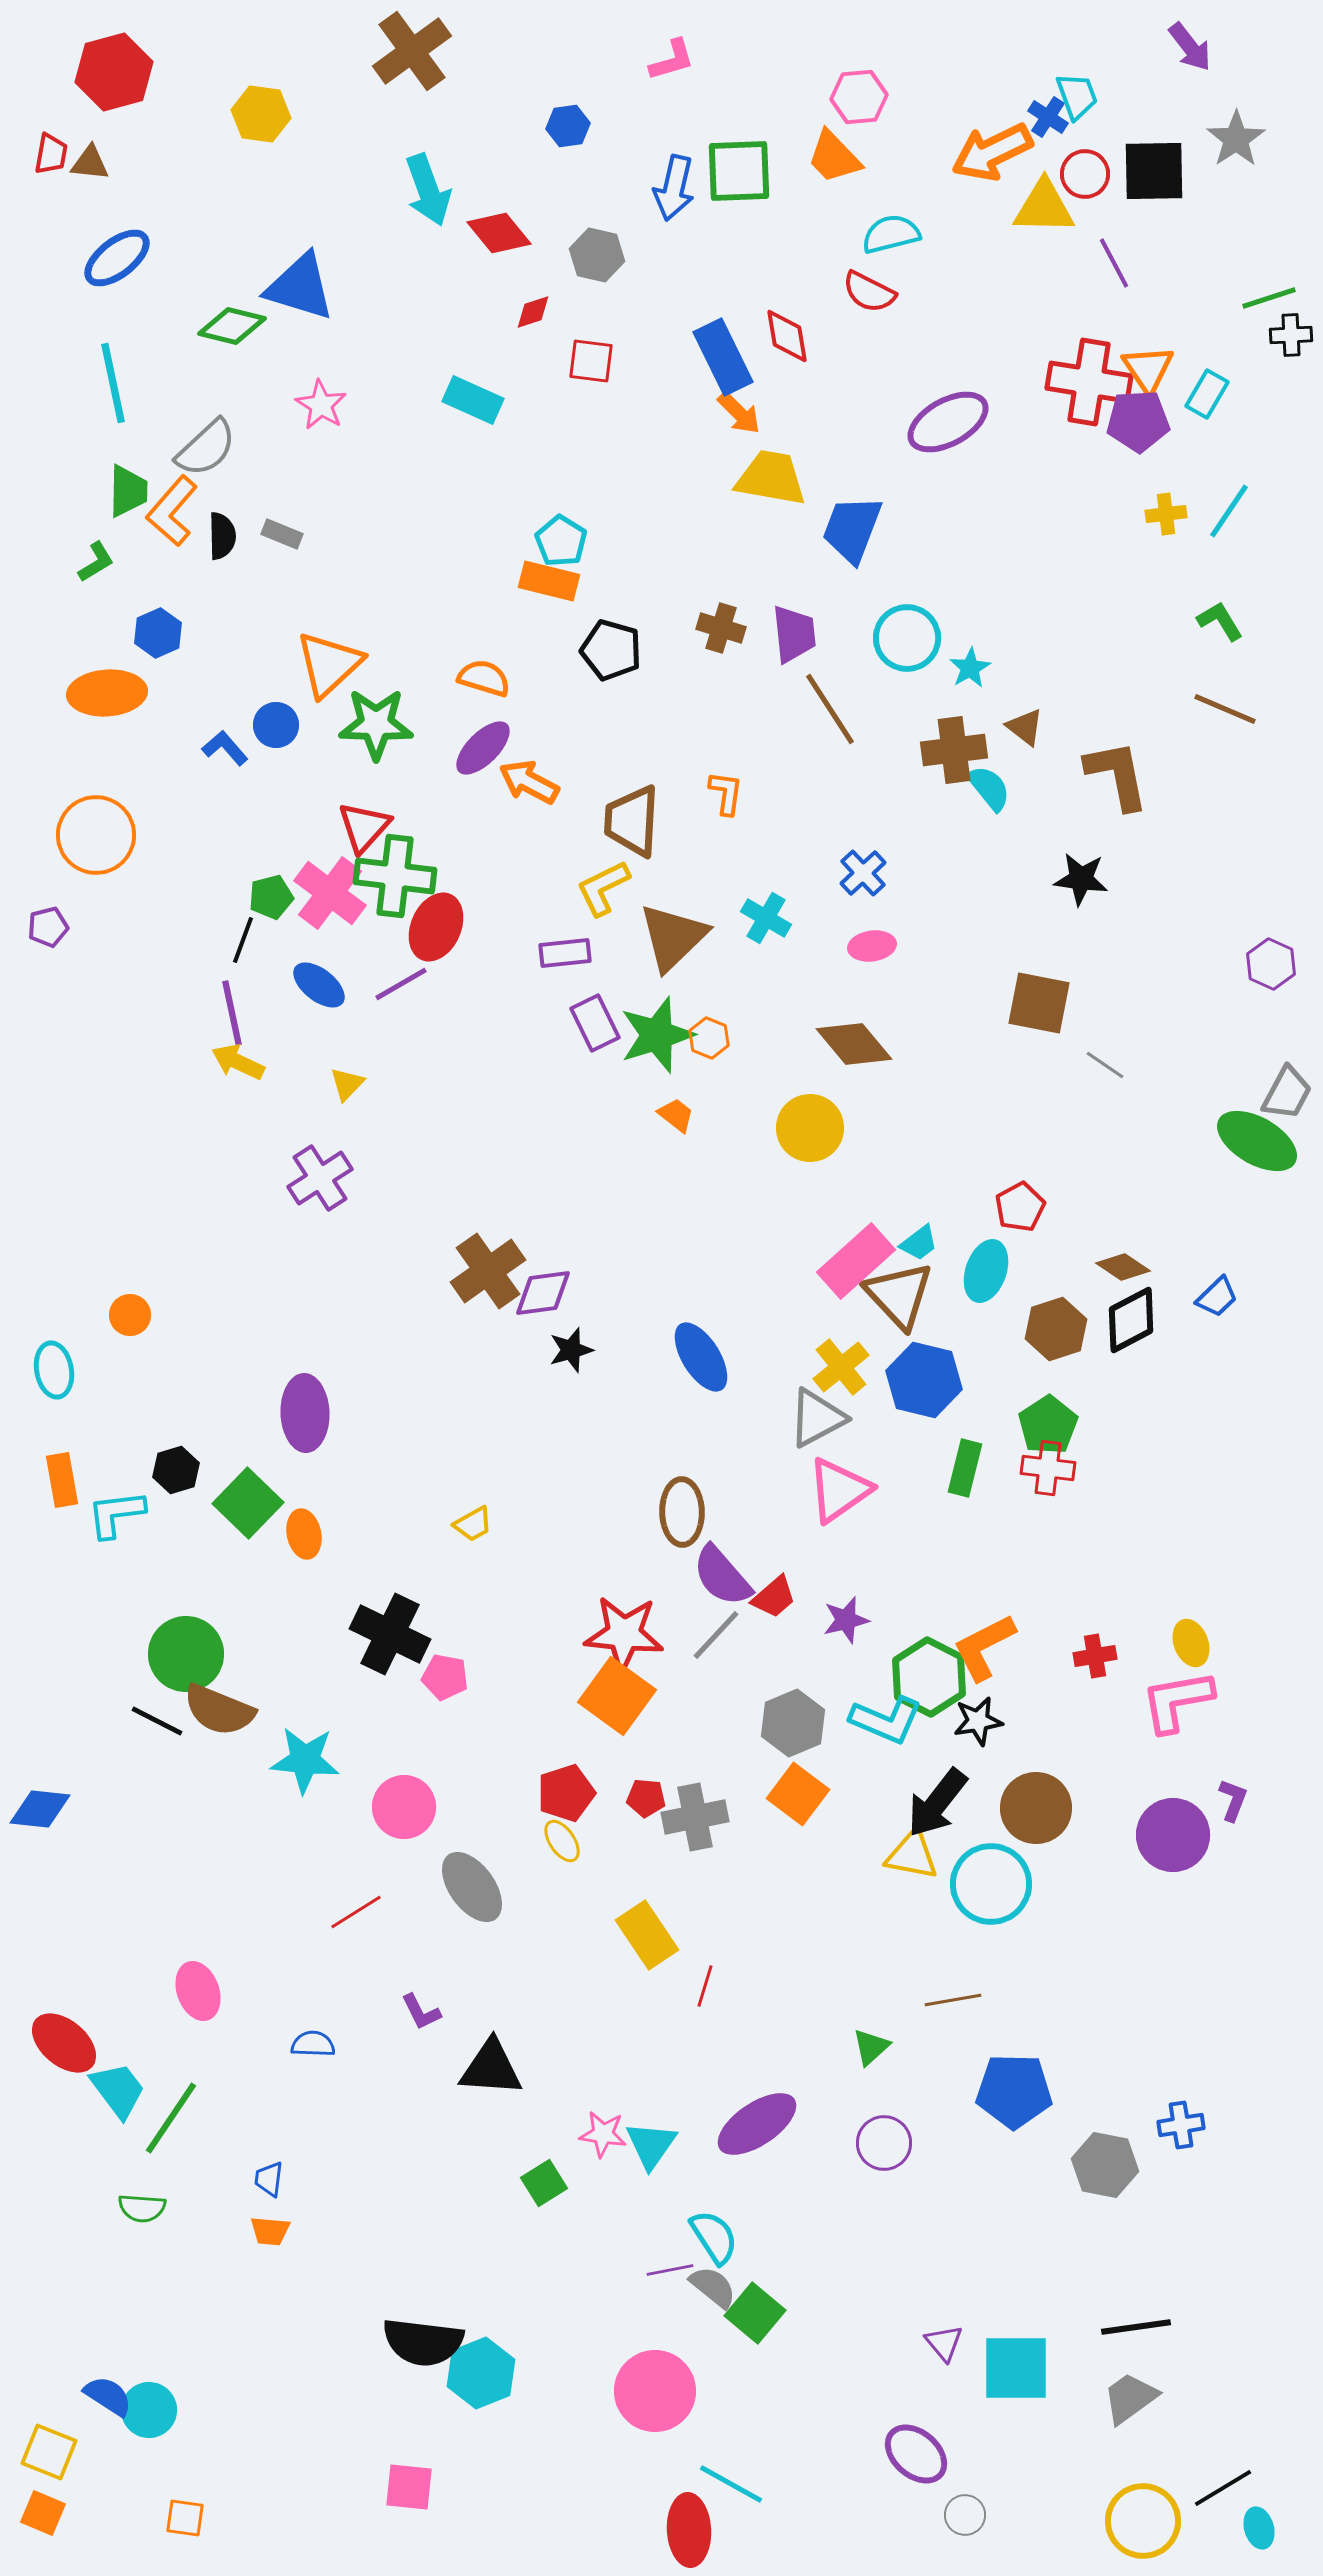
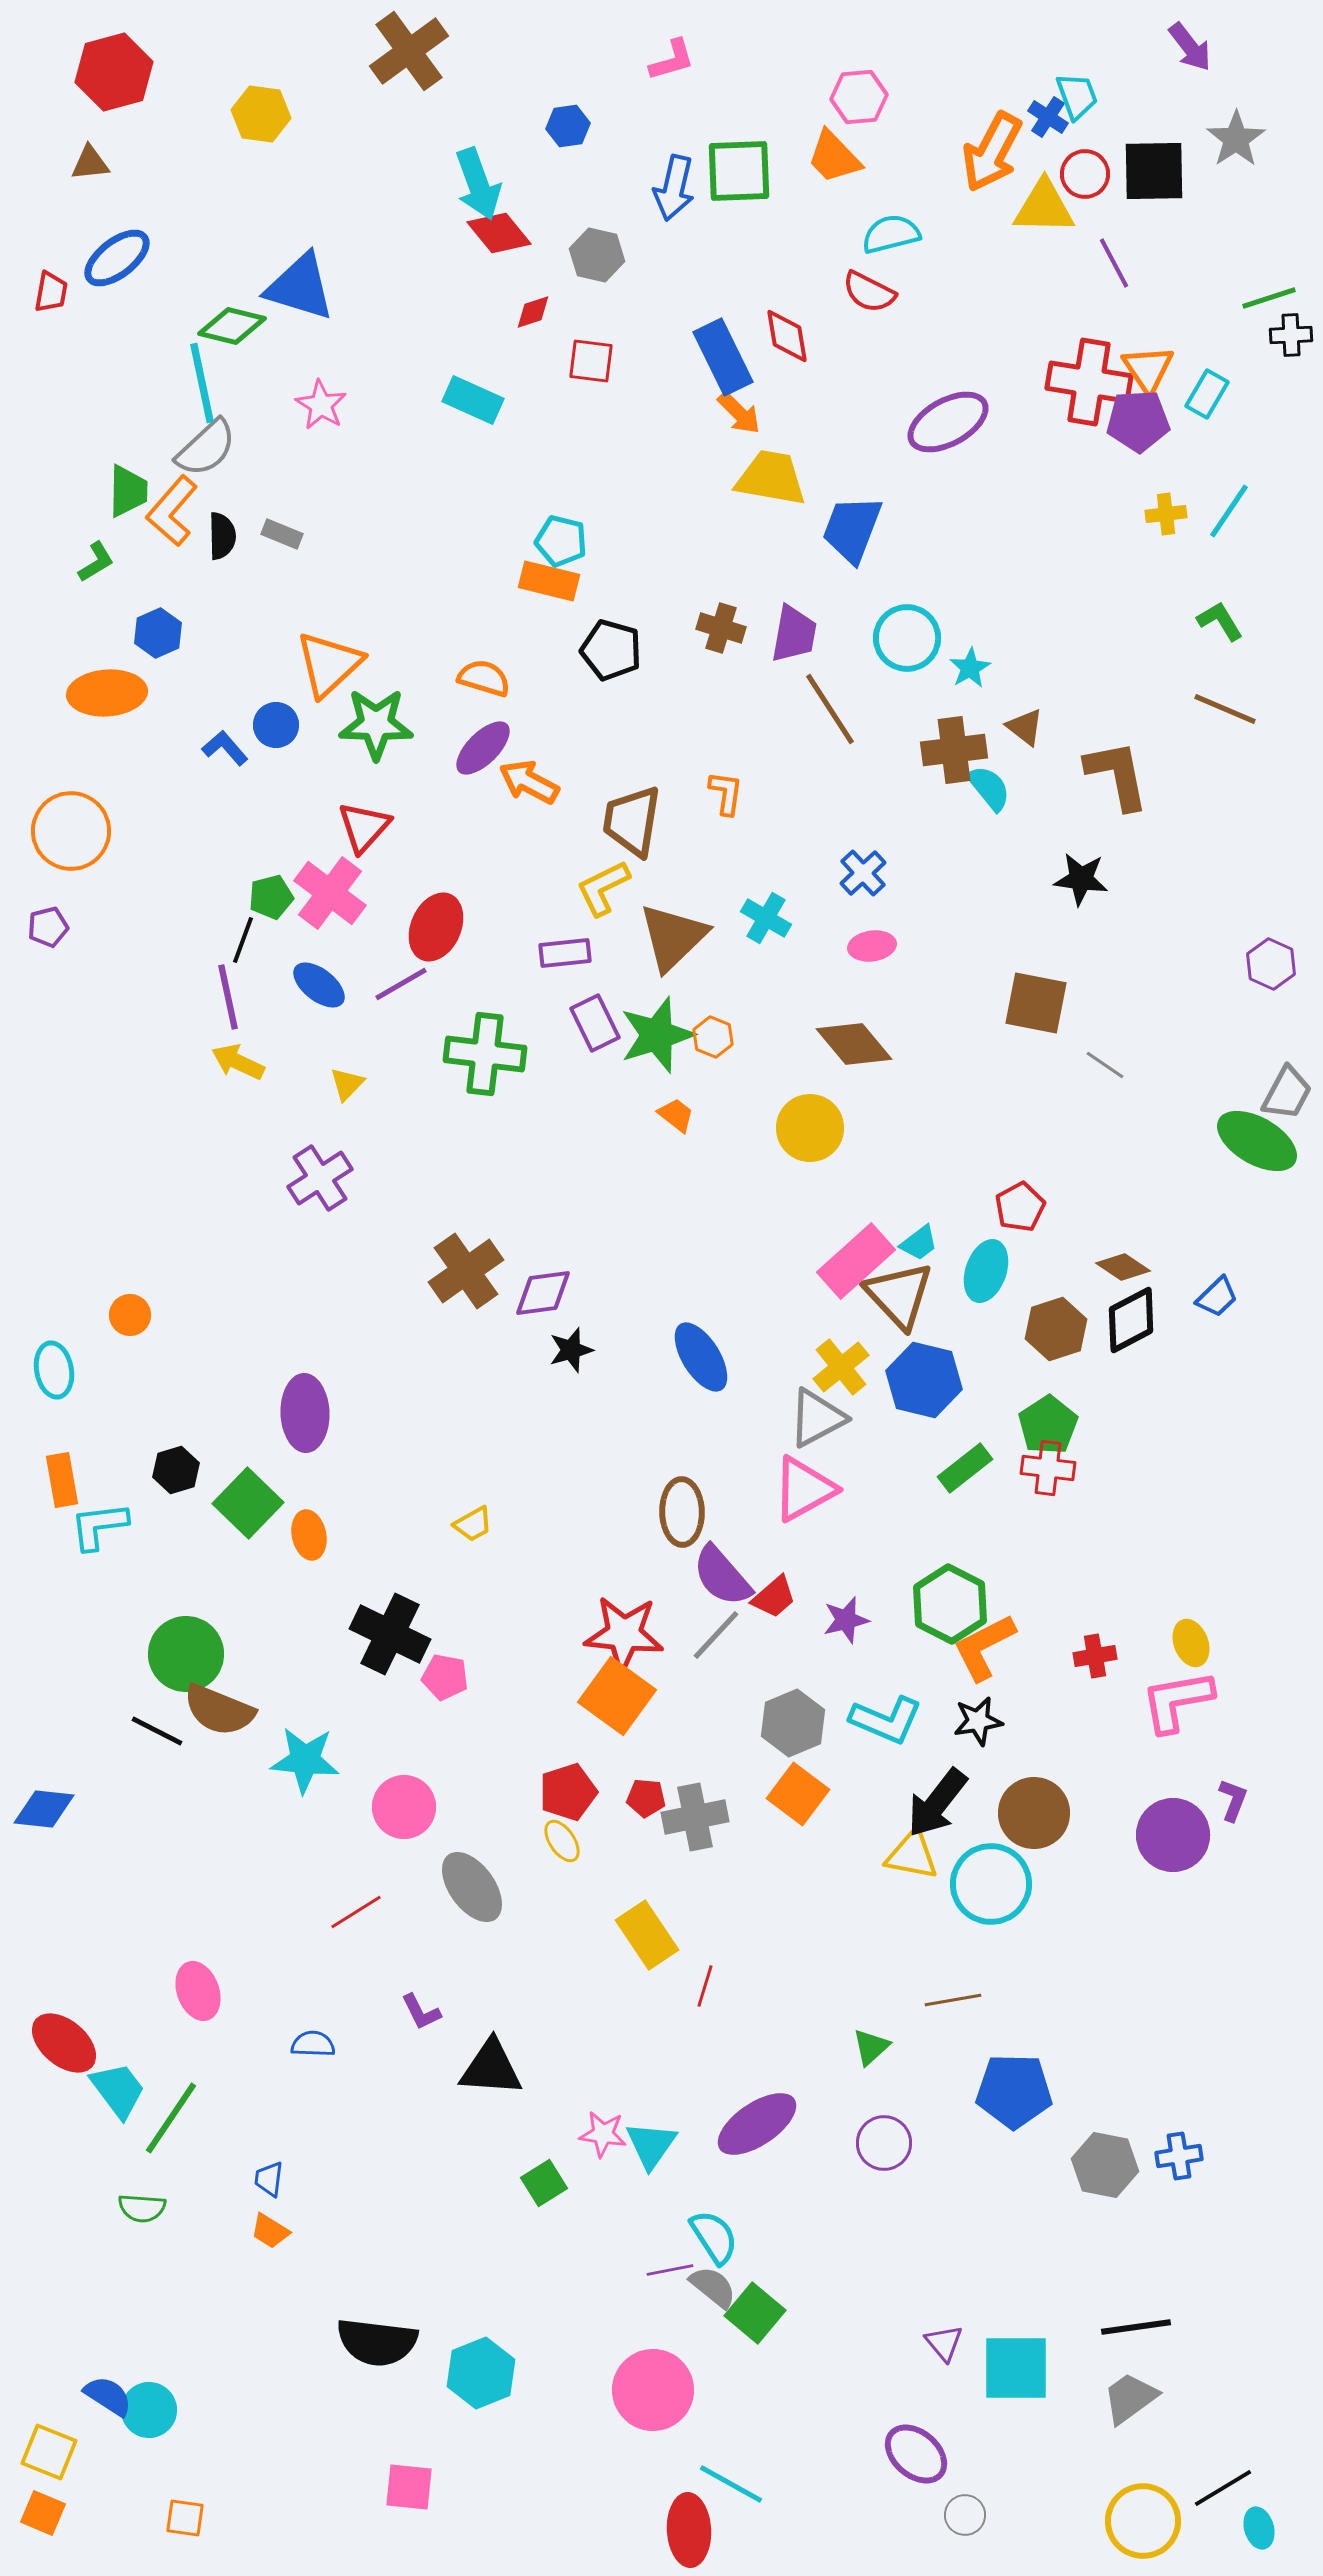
brown cross at (412, 51): moved 3 px left
orange arrow at (992, 152): rotated 36 degrees counterclockwise
red trapezoid at (51, 154): moved 138 px down
brown triangle at (90, 163): rotated 12 degrees counterclockwise
cyan arrow at (428, 190): moved 50 px right, 6 px up
cyan line at (113, 383): moved 89 px right
cyan pentagon at (561, 541): rotated 18 degrees counterclockwise
purple trapezoid at (794, 634): rotated 16 degrees clockwise
brown trapezoid at (632, 821): rotated 6 degrees clockwise
orange circle at (96, 835): moved 25 px left, 4 px up
green cross at (395, 876): moved 90 px right, 178 px down
brown square at (1039, 1003): moved 3 px left
purple line at (232, 1013): moved 4 px left, 16 px up
orange hexagon at (709, 1038): moved 4 px right, 1 px up
brown cross at (488, 1271): moved 22 px left
green rectangle at (965, 1468): rotated 38 degrees clockwise
pink triangle at (839, 1490): moved 35 px left, 1 px up; rotated 6 degrees clockwise
cyan L-shape at (116, 1514): moved 17 px left, 12 px down
orange ellipse at (304, 1534): moved 5 px right, 1 px down
green hexagon at (929, 1677): moved 21 px right, 73 px up
black line at (157, 1721): moved 10 px down
red pentagon at (566, 1793): moved 2 px right, 1 px up
brown circle at (1036, 1808): moved 2 px left, 5 px down
blue diamond at (40, 1809): moved 4 px right
blue cross at (1181, 2125): moved 2 px left, 31 px down
orange trapezoid at (270, 2231): rotated 27 degrees clockwise
black semicircle at (423, 2342): moved 46 px left
pink circle at (655, 2391): moved 2 px left, 1 px up
